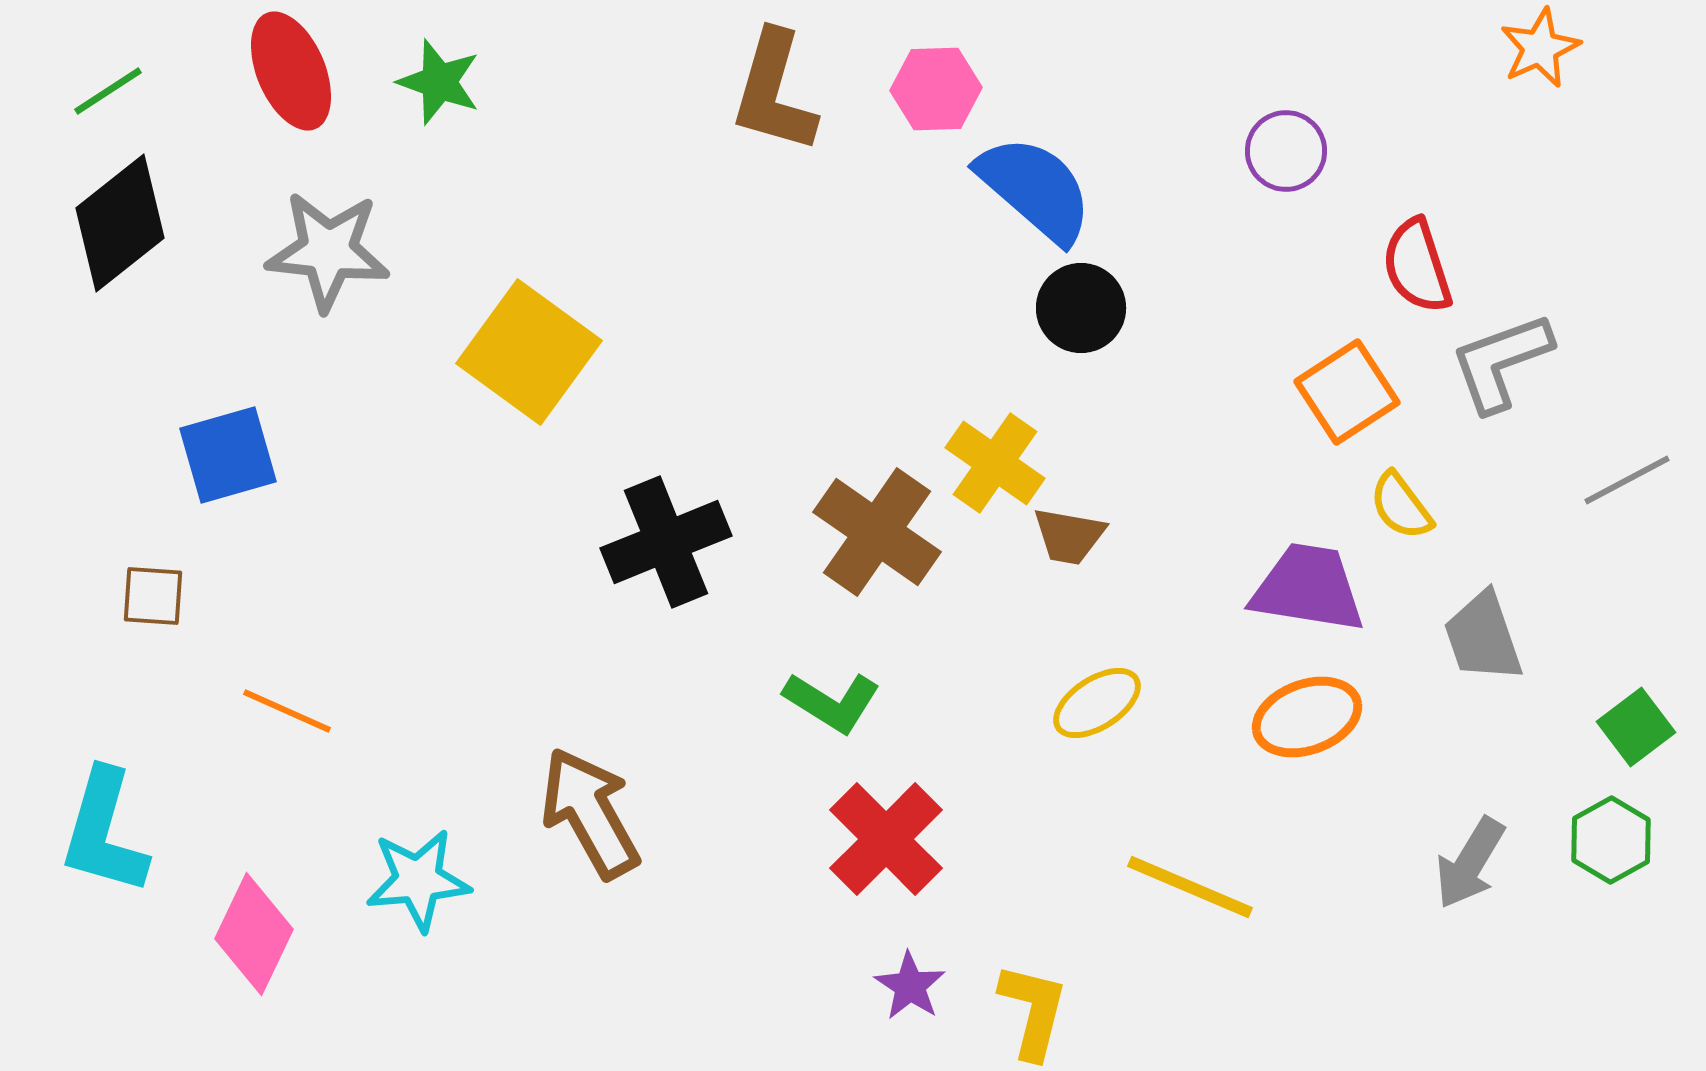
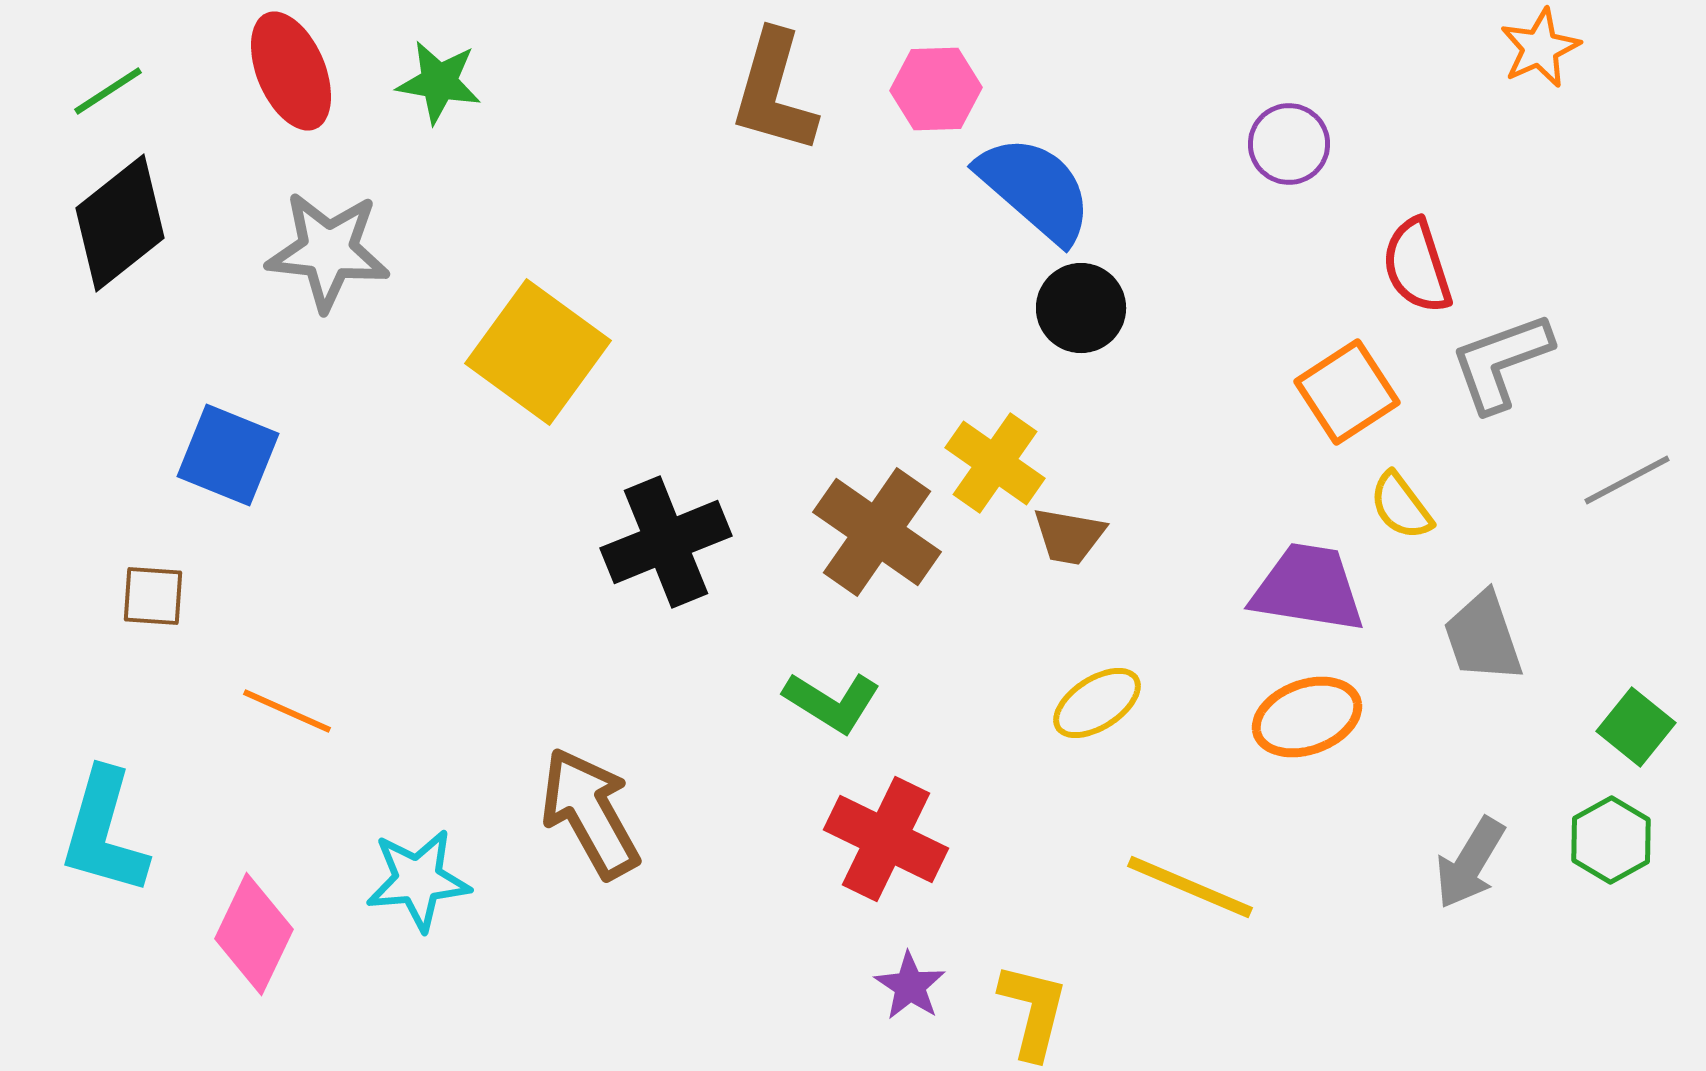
green star: rotated 10 degrees counterclockwise
purple circle: moved 3 px right, 7 px up
yellow square: moved 9 px right
blue square: rotated 38 degrees clockwise
green square: rotated 14 degrees counterclockwise
red cross: rotated 19 degrees counterclockwise
